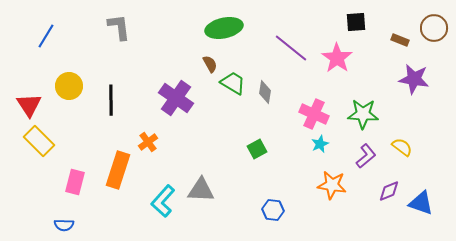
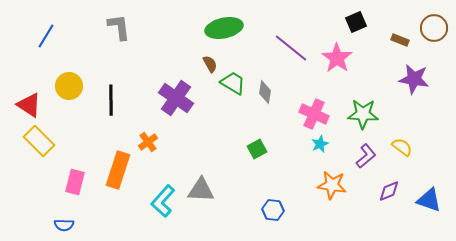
black square: rotated 20 degrees counterclockwise
red triangle: rotated 24 degrees counterclockwise
blue triangle: moved 8 px right, 3 px up
